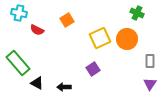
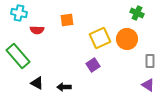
orange square: rotated 24 degrees clockwise
red semicircle: rotated 24 degrees counterclockwise
green rectangle: moved 7 px up
purple square: moved 4 px up
purple triangle: moved 2 px left, 1 px down; rotated 32 degrees counterclockwise
